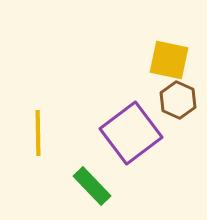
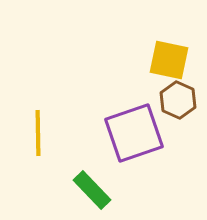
purple square: moved 3 px right; rotated 18 degrees clockwise
green rectangle: moved 4 px down
